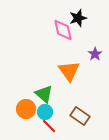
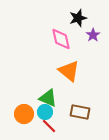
pink diamond: moved 2 px left, 9 px down
purple star: moved 2 px left, 19 px up
orange triangle: rotated 15 degrees counterclockwise
green triangle: moved 4 px right, 4 px down; rotated 18 degrees counterclockwise
orange circle: moved 2 px left, 5 px down
brown rectangle: moved 4 px up; rotated 24 degrees counterclockwise
